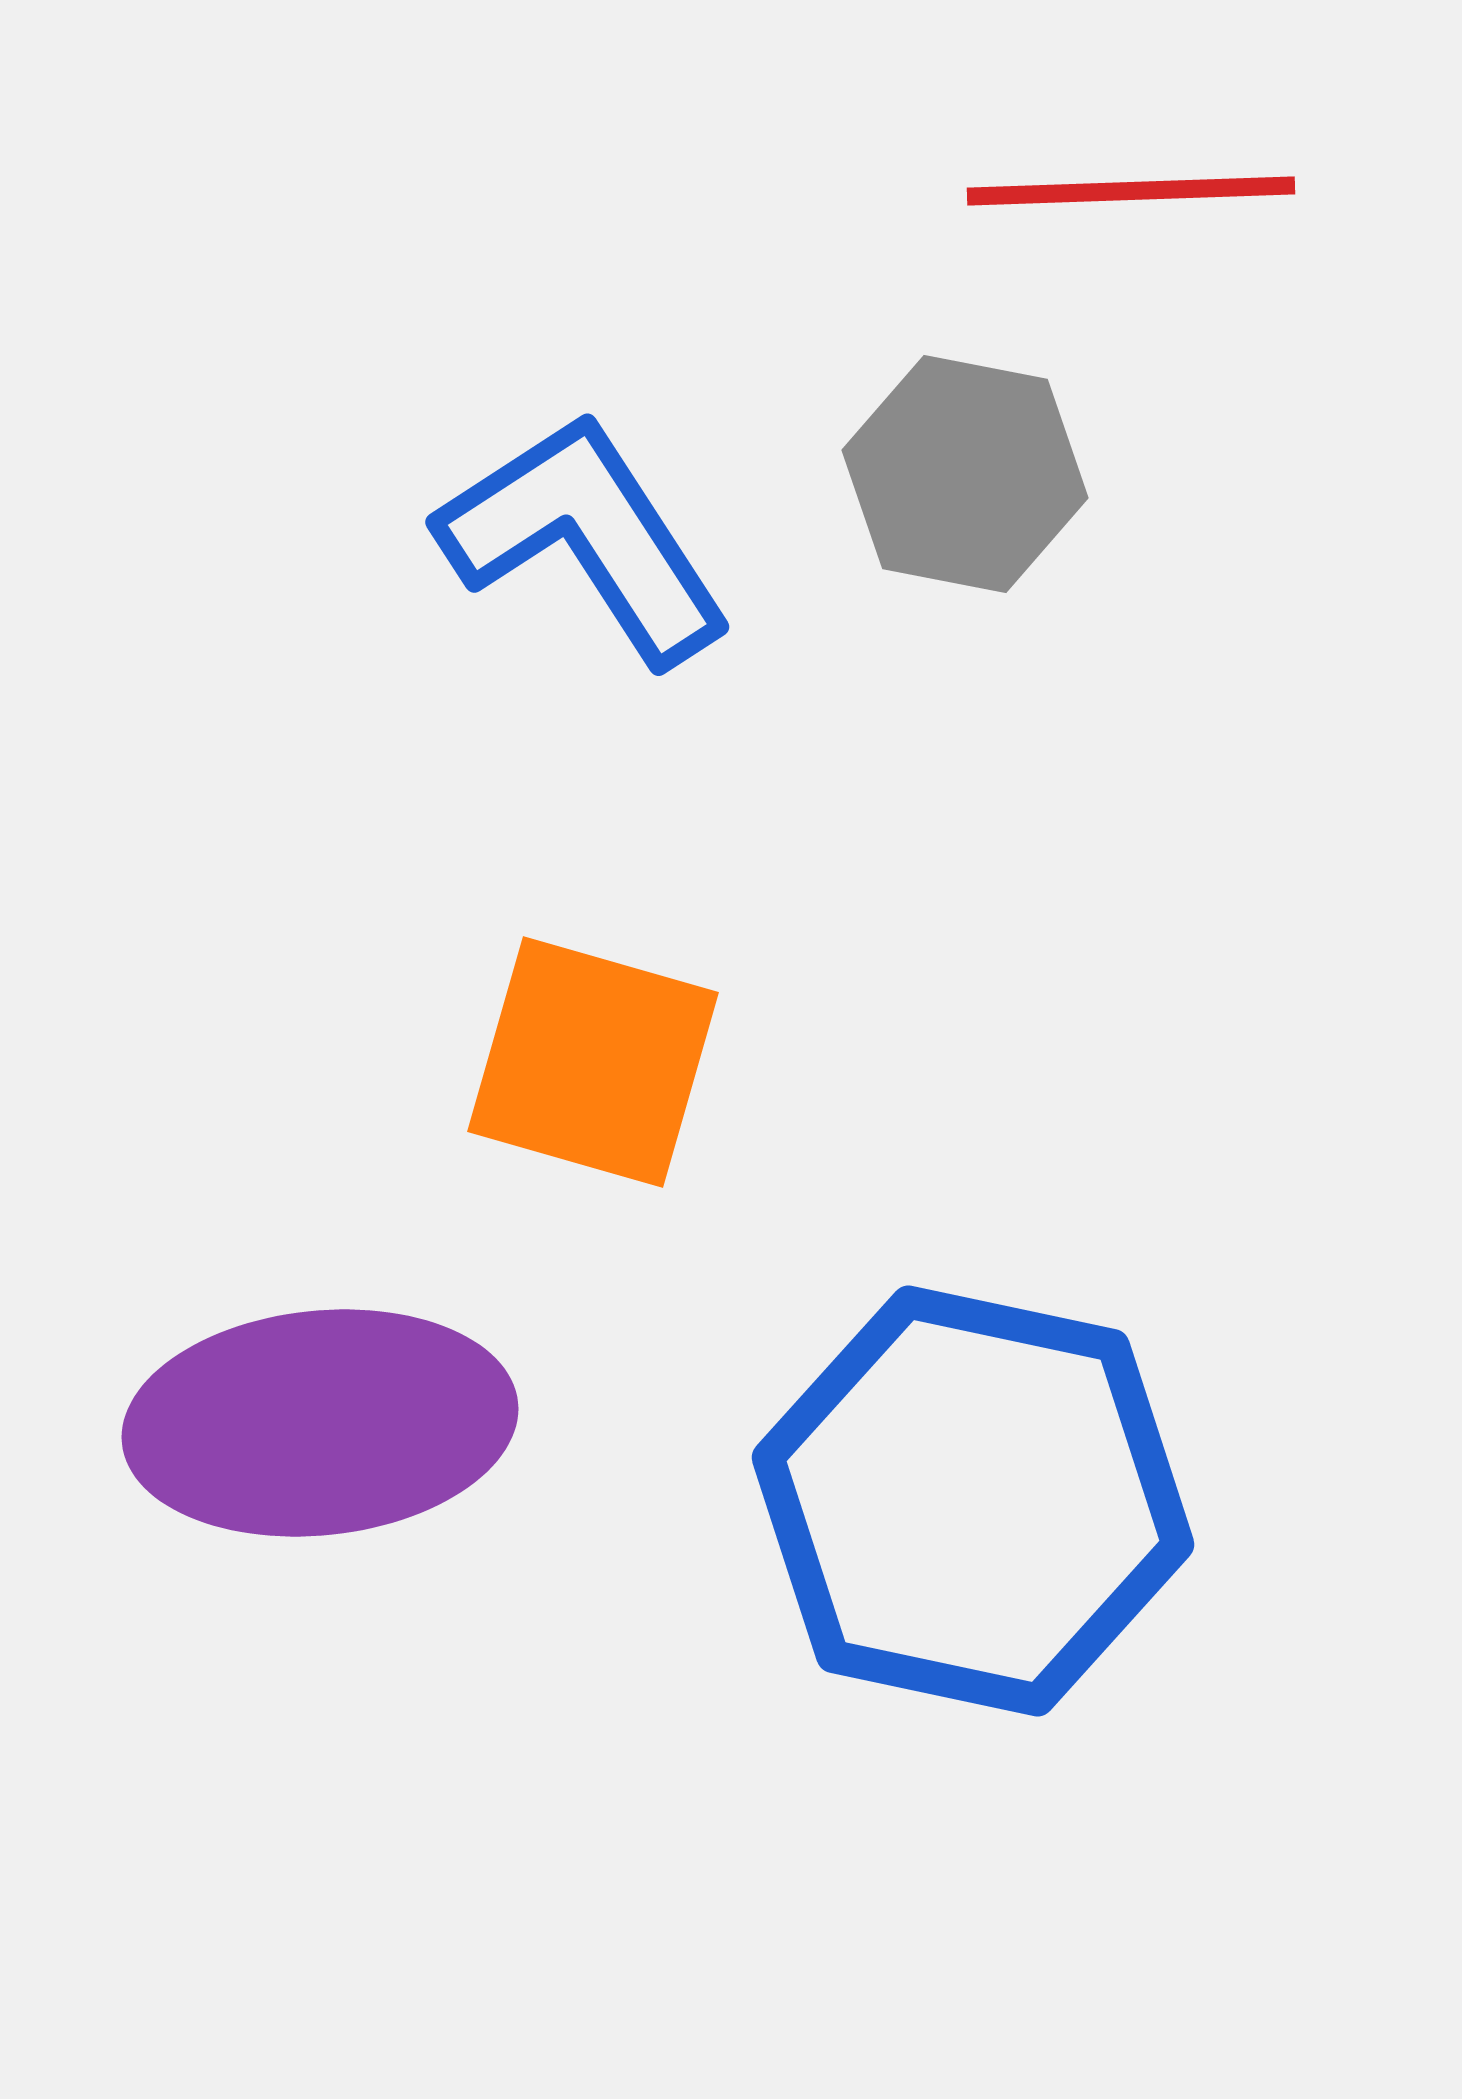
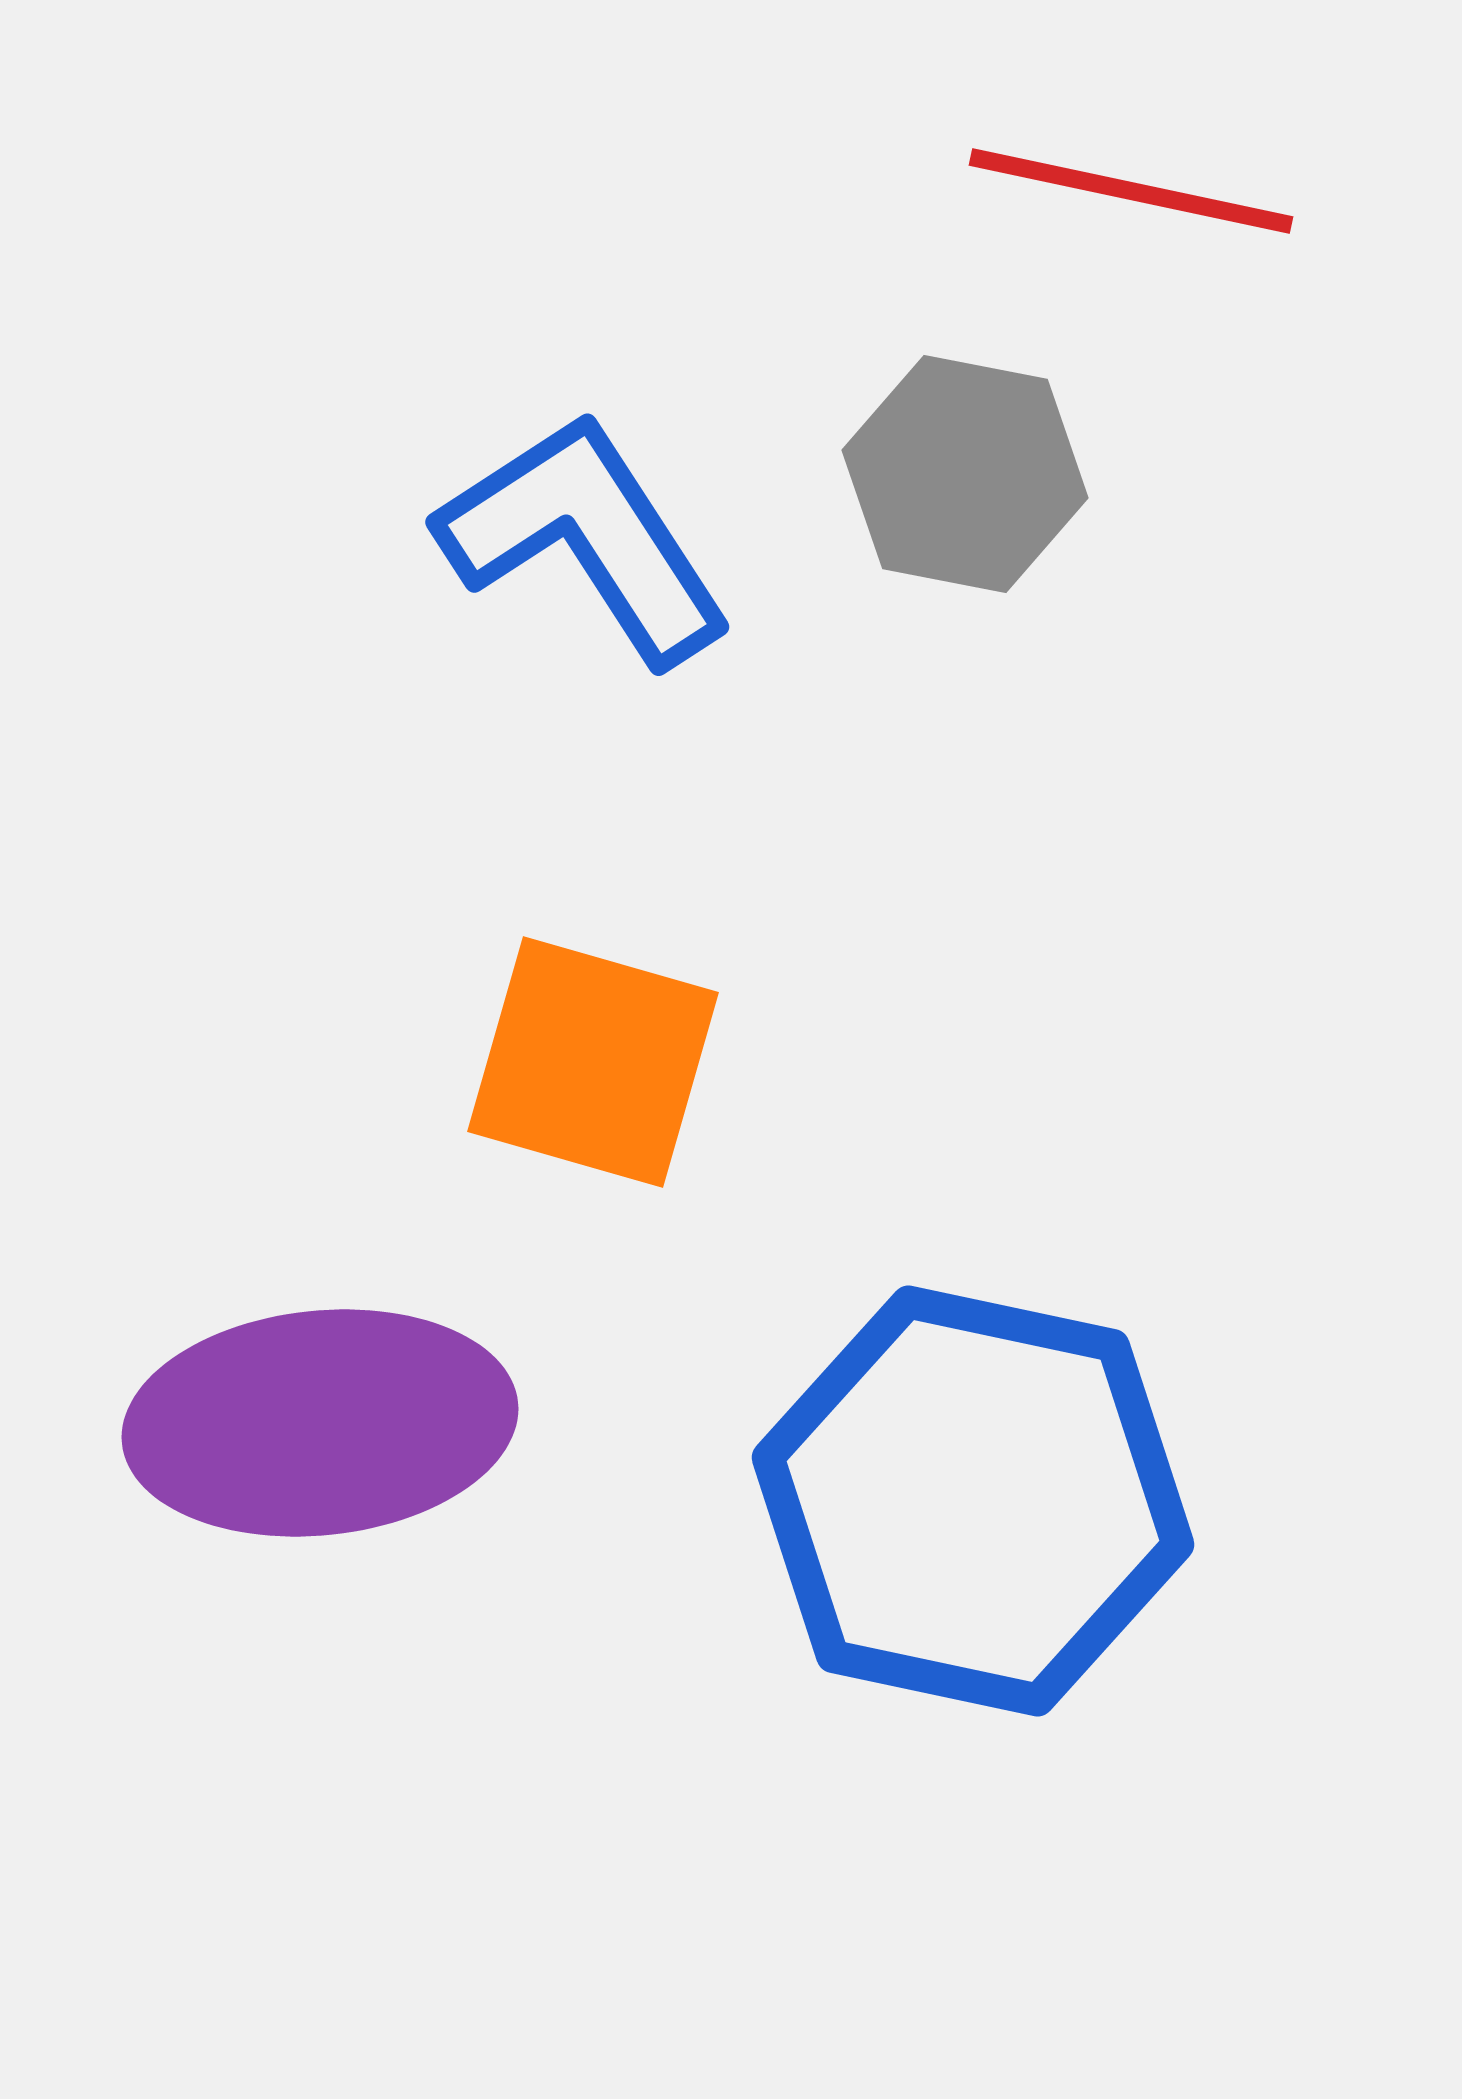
red line: rotated 14 degrees clockwise
